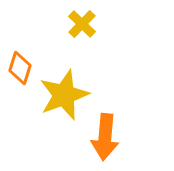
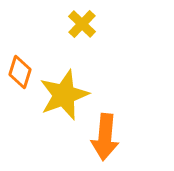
orange diamond: moved 4 px down
